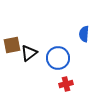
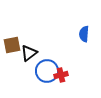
blue circle: moved 11 px left, 13 px down
red cross: moved 5 px left, 9 px up
